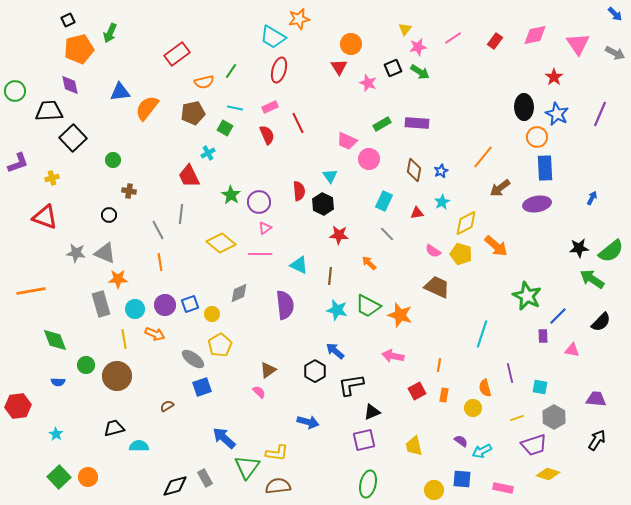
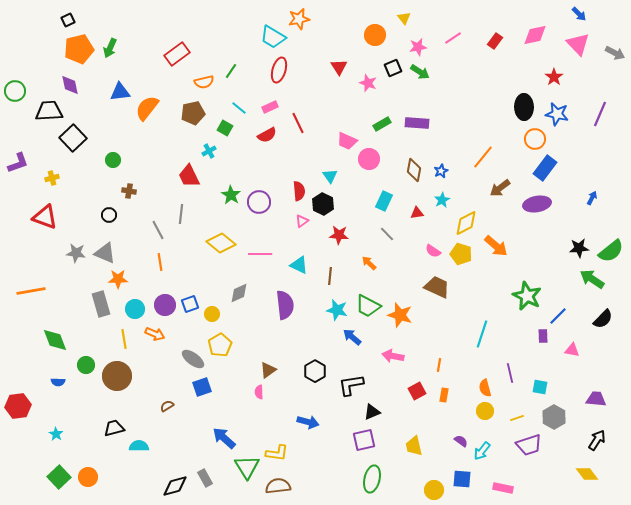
blue arrow at (615, 14): moved 36 px left
yellow triangle at (405, 29): moved 1 px left, 11 px up; rotated 16 degrees counterclockwise
green arrow at (110, 33): moved 15 px down
orange circle at (351, 44): moved 24 px right, 9 px up
pink triangle at (578, 44): rotated 10 degrees counterclockwise
cyan line at (235, 108): moved 4 px right; rotated 28 degrees clockwise
blue star at (557, 114): rotated 15 degrees counterclockwise
red semicircle at (267, 135): rotated 84 degrees clockwise
orange circle at (537, 137): moved 2 px left, 2 px down
cyan cross at (208, 153): moved 1 px right, 2 px up
blue rectangle at (545, 168): rotated 40 degrees clockwise
cyan star at (442, 202): moved 2 px up
pink triangle at (265, 228): moved 37 px right, 7 px up
black semicircle at (601, 322): moved 2 px right, 3 px up
blue arrow at (335, 351): moved 17 px right, 14 px up
pink semicircle at (259, 392): rotated 136 degrees counterclockwise
yellow circle at (473, 408): moved 12 px right, 3 px down
purple trapezoid at (534, 445): moved 5 px left
cyan arrow at (482, 451): rotated 24 degrees counterclockwise
green triangle at (247, 467): rotated 8 degrees counterclockwise
yellow diamond at (548, 474): moved 39 px right; rotated 35 degrees clockwise
green ellipse at (368, 484): moved 4 px right, 5 px up
